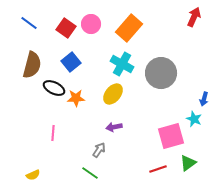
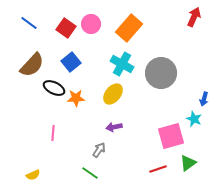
brown semicircle: rotated 28 degrees clockwise
